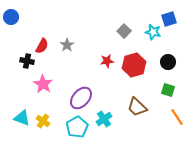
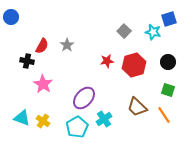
purple ellipse: moved 3 px right
orange line: moved 13 px left, 2 px up
